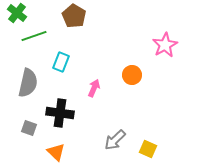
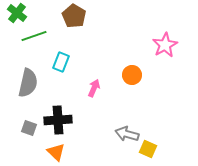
black cross: moved 2 px left, 7 px down; rotated 12 degrees counterclockwise
gray arrow: moved 12 px right, 6 px up; rotated 60 degrees clockwise
